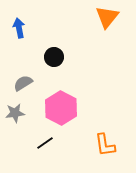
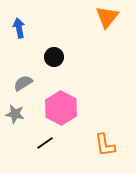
gray star: moved 1 px down; rotated 18 degrees clockwise
